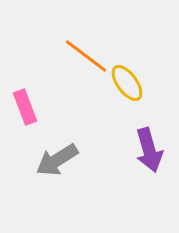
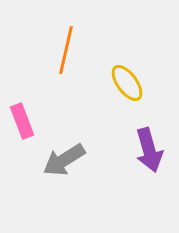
orange line: moved 20 px left, 6 px up; rotated 66 degrees clockwise
pink rectangle: moved 3 px left, 14 px down
gray arrow: moved 7 px right
